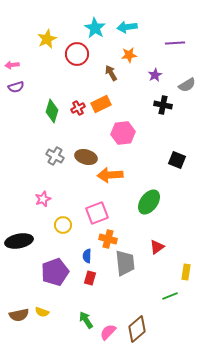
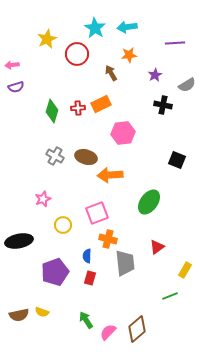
red cross: rotated 24 degrees clockwise
yellow rectangle: moved 1 px left, 2 px up; rotated 21 degrees clockwise
